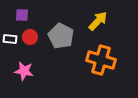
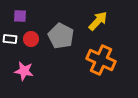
purple square: moved 2 px left, 1 px down
red circle: moved 1 px right, 2 px down
orange cross: rotated 8 degrees clockwise
